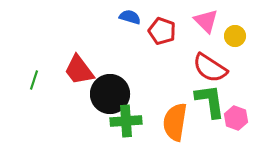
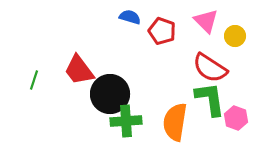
green L-shape: moved 2 px up
